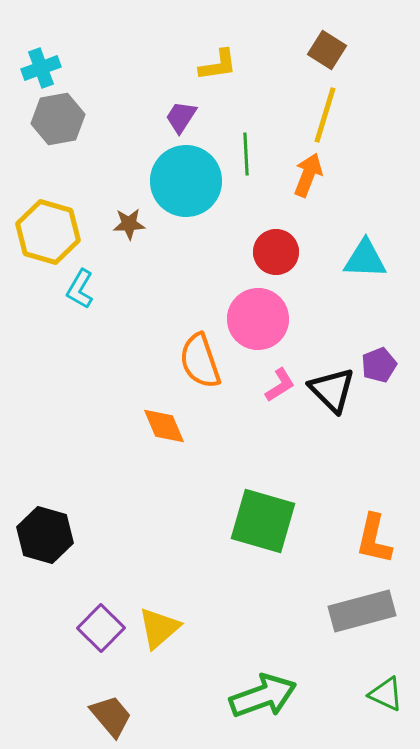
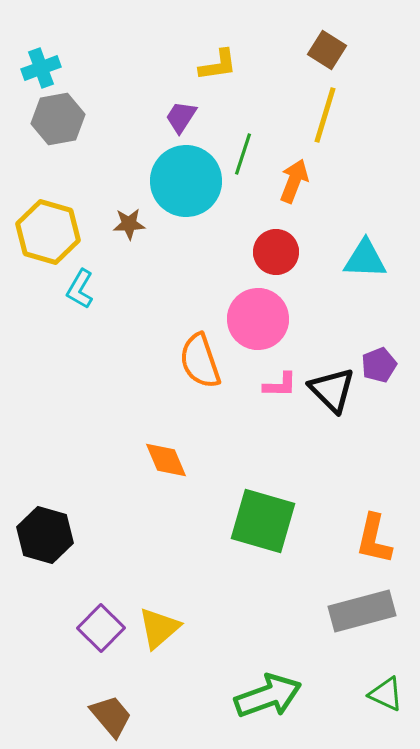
green line: moved 3 px left; rotated 21 degrees clockwise
orange arrow: moved 14 px left, 6 px down
pink L-shape: rotated 33 degrees clockwise
orange diamond: moved 2 px right, 34 px down
green arrow: moved 5 px right
